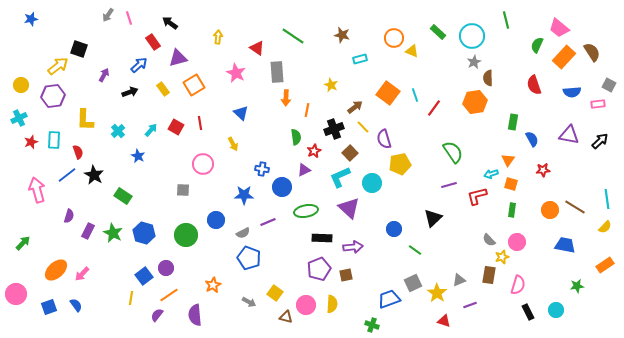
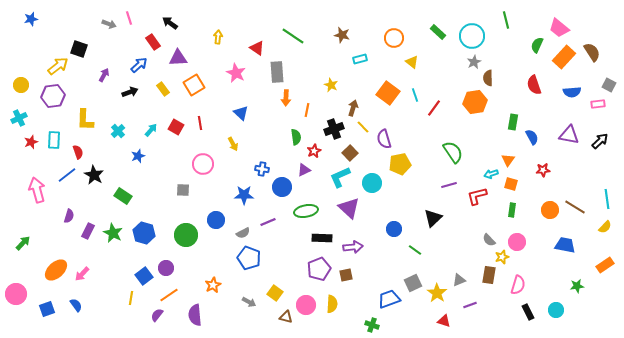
gray arrow at (108, 15): moved 1 px right, 9 px down; rotated 104 degrees counterclockwise
yellow triangle at (412, 51): moved 11 px down; rotated 16 degrees clockwise
purple triangle at (178, 58): rotated 12 degrees clockwise
brown arrow at (355, 107): moved 2 px left, 1 px down; rotated 35 degrees counterclockwise
blue semicircle at (532, 139): moved 2 px up
blue star at (138, 156): rotated 24 degrees clockwise
blue square at (49, 307): moved 2 px left, 2 px down
